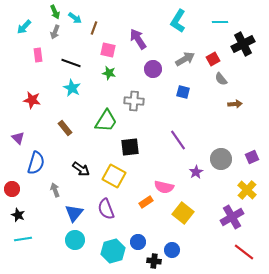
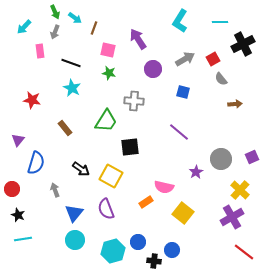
cyan L-shape at (178, 21): moved 2 px right
pink rectangle at (38, 55): moved 2 px right, 4 px up
purple triangle at (18, 138): moved 2 px down; rotated 24 degrees clockwise
purple line at (178, 140): moved 1 px right, 8 px up; rotated 15 degrees counterclockwise
yellow square at (114, 176): moved 3 px left
yellow cross at (247, 190): moved 7 px left
